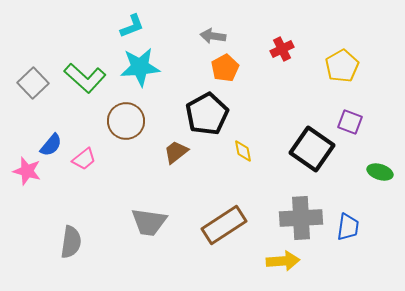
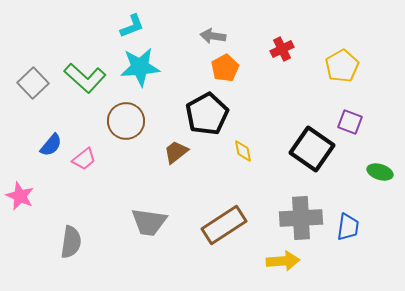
pink star: moved 7 px left, 25 px down; rotated 8 degrees clockwise
